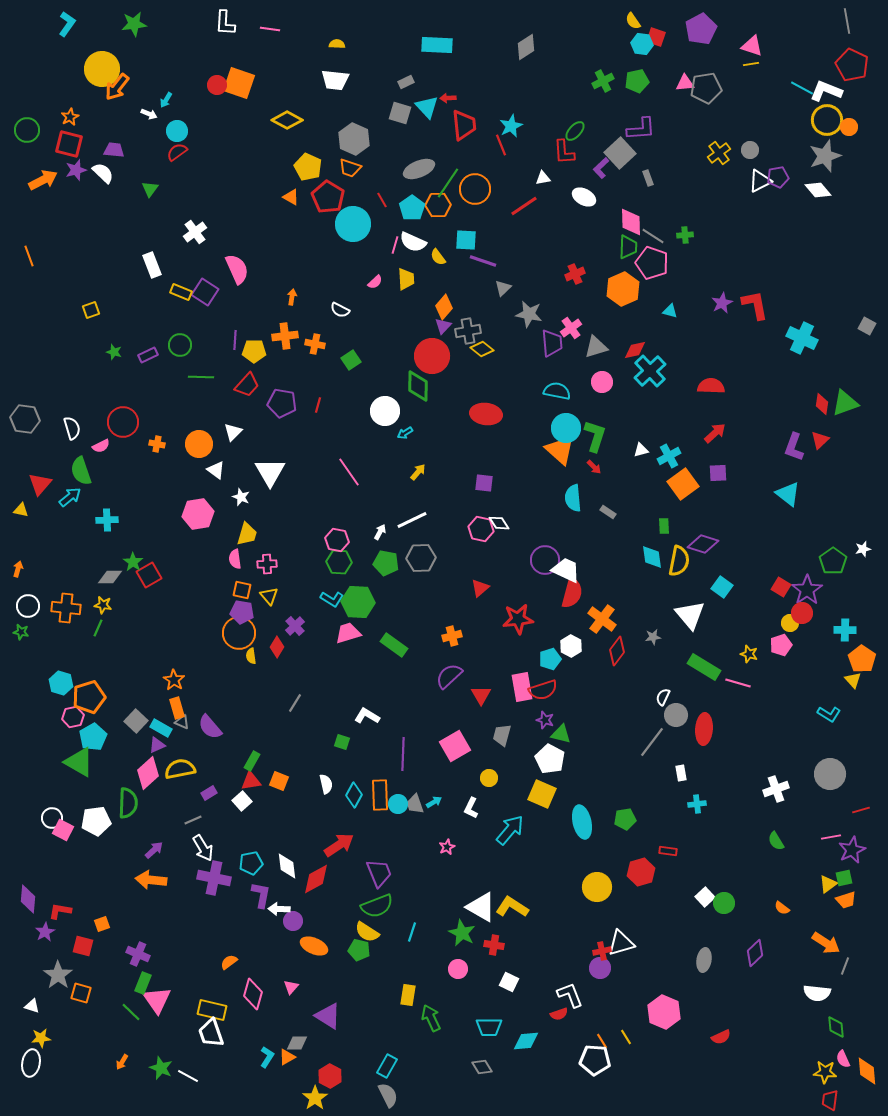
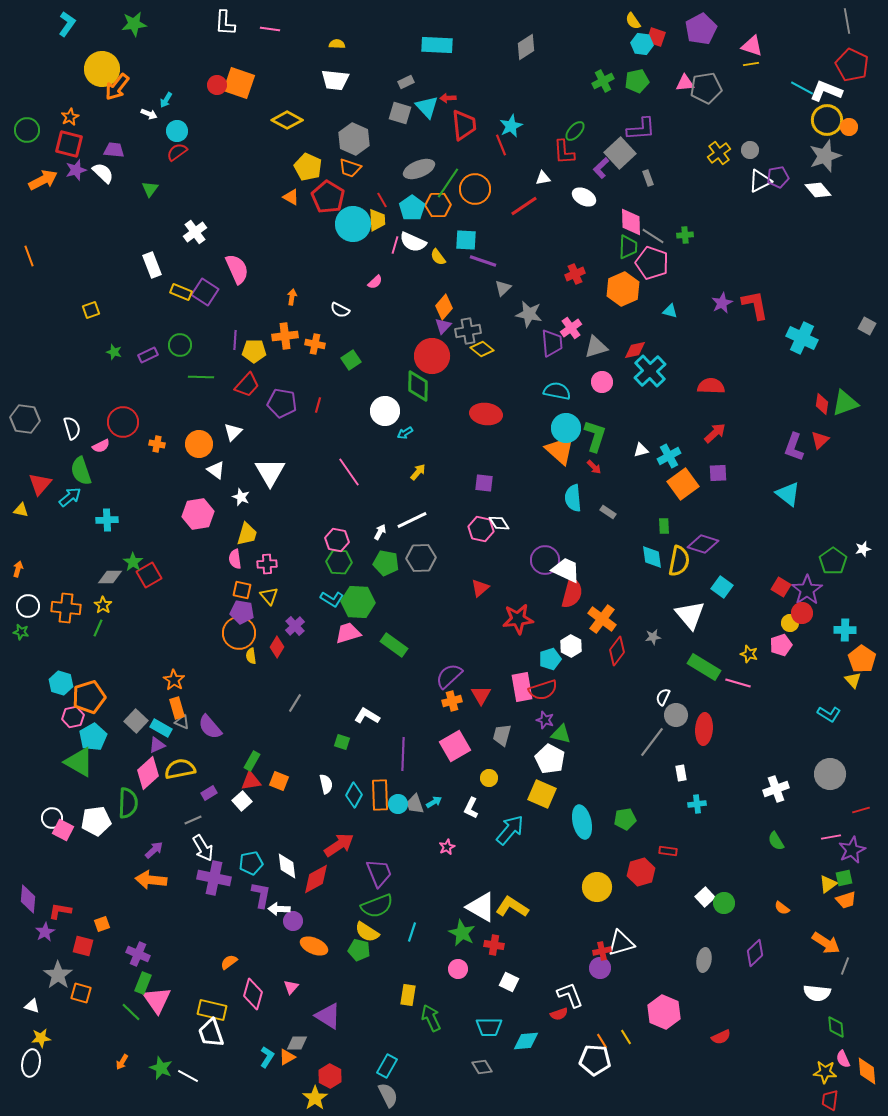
yellow trapezoid at (406, 279): moved 29 px left, 59 px up
yellow star at (103, 605): rotated 24 degrees clockwise
orange cross at (452, 636): moved 65 px down
